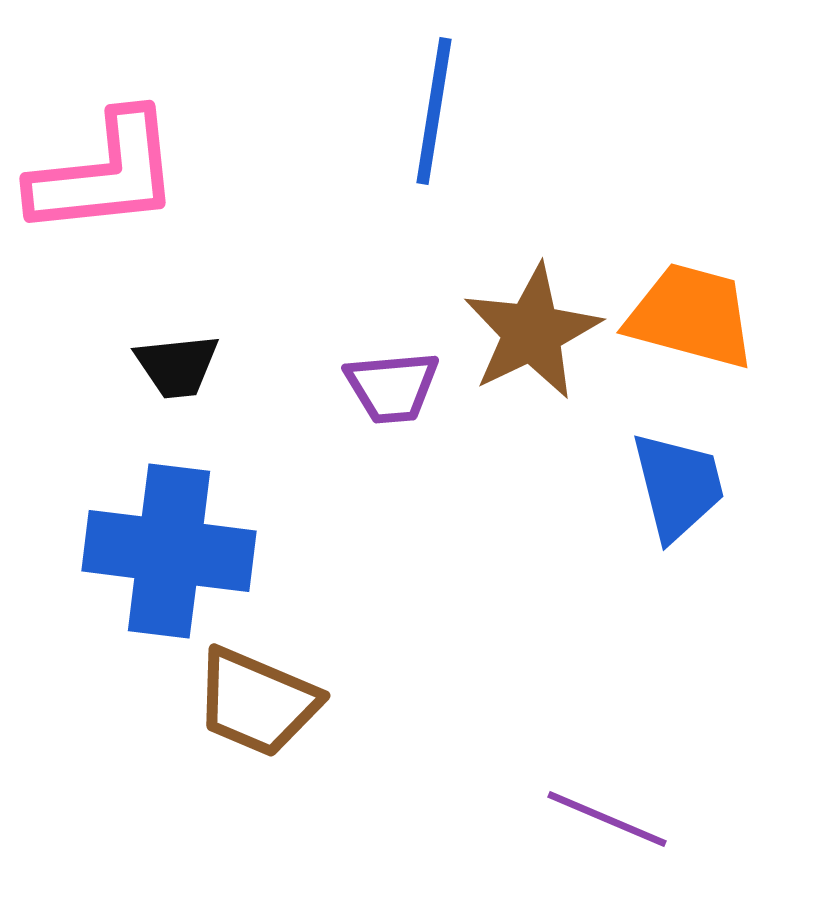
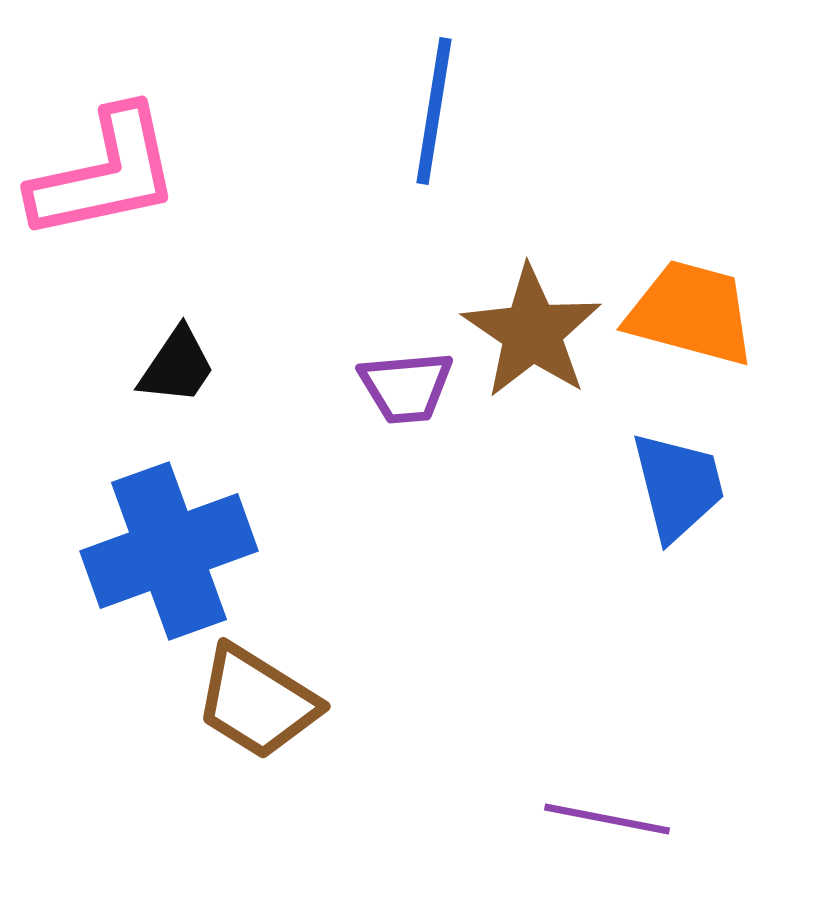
pink L-shape: rotated 6 degrees counterclockwise
orange trapezoid: moved 3 px up
brown star: rotated 12 degrees counterclockwise
black trapezoid: rotated 50 degrees counterclockwise
purple trapezoid: moved 14 px right
blue cross: rotated 27 degrees counterclockwise
brown trapezoid: rotated 9 degrees clockwise
purple line: rotated 12 degrees counterclockwise
